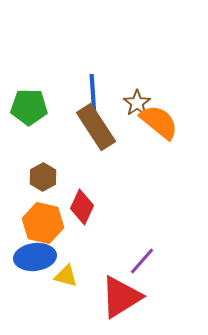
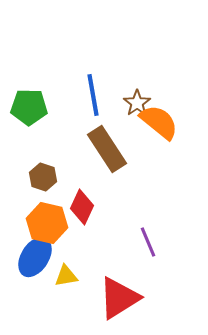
blue line: rotated 6 degrees counterclockwise
brown rectangle: moved 11 px right, 22 px down
brown hexagon: rotated 12 degrees counterclockwise
orange hexagon: moved 4 px right
blue ellipse: rotated 51 degrees counterclockwise
purple line: moved 6 px right, 19 px up; rotated 64 degrees counterclockwise
yellow triangle: rotated 25 degrees counterclockwise
red triangle: moved 2 px left, 1 px down
